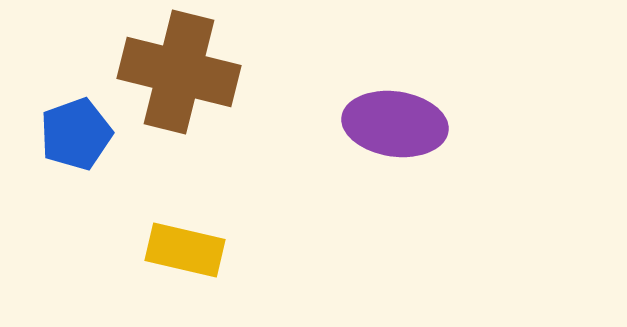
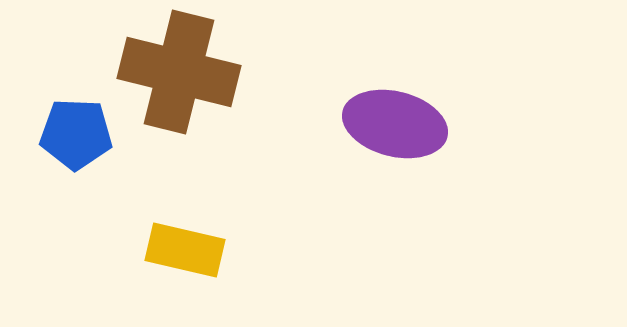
purple ellipse: rotated 6 degrees clockwise
blue pentagon: rotated 22 degrees clockwise
